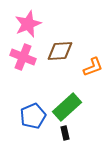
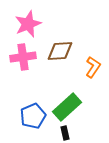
pink cross: rotated 30 degrees counterclockwise
orange L-shape: rotated 35 degrees counterclockwise
